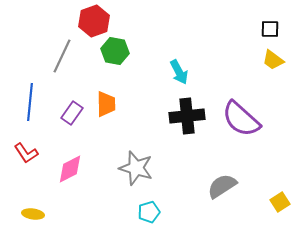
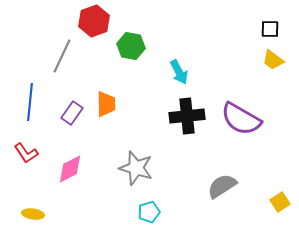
green hexagon: moved 16 px right, 5 px up
purple semicircle: rotated 12 degrees counterclockwise
